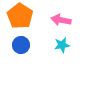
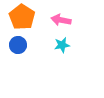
orange pentagon: moved 2 px right, 1 px down
blue circle: moved 3 px left
